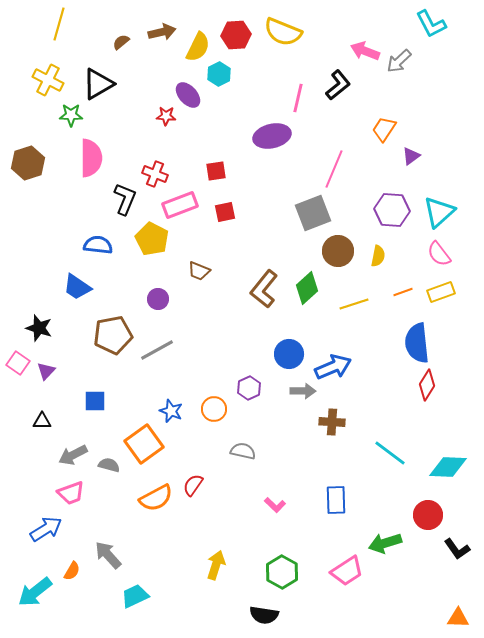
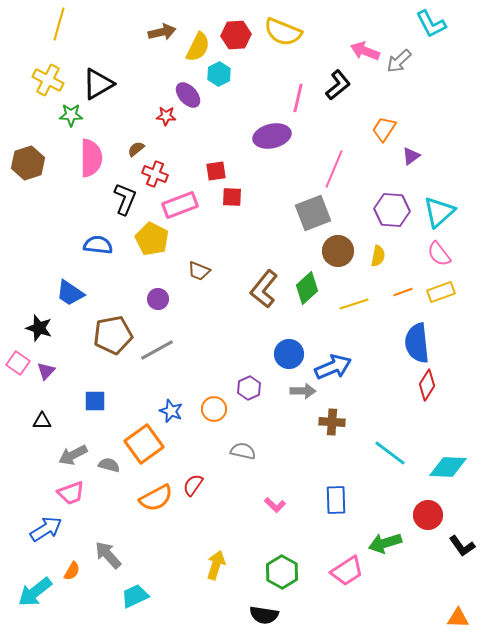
brown semicircle at (121, 42): moved 15 px right, 107 px down
red square at (225, 212): moved 7 px right, 15 px up; rotated 15 degrees clockwise
blue trapezoid at (77, 287): moved 7 px left, 6 px down
black L-shape at (457, 549): moved 5 px right, 3 px up
